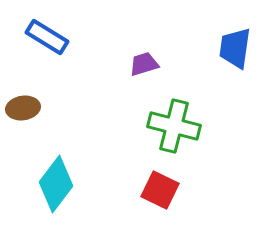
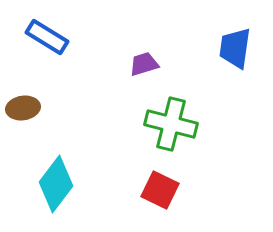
green cross: moved 3 px left, 2 px up
